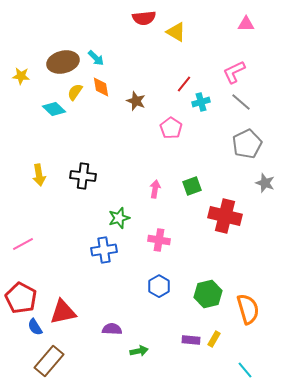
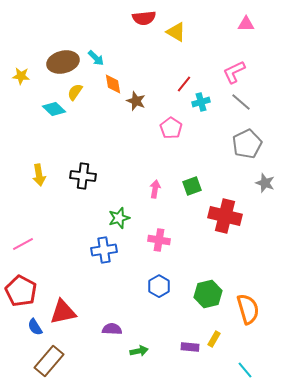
orange diamond: moved 12 px right, 3 px up
red pentagon: moved 7 px up
purple rectangle: moved 1 px left, 7 px down
